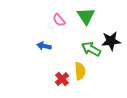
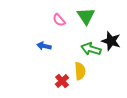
black star: rotated 24 degrees clockwise
green arrow: rotated 12 degrees counterclockwise
red cross: moved 2 px down
